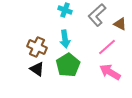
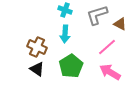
gray L-shape: rotated 25 degrees clockwise
cyan arrow: moved 5 px up; rotated 12 degrees clockwise
green pentagon: moved 3 px right, 1 px down
